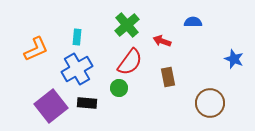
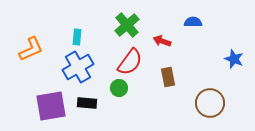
orange L-shape: moved 5 px left
blue cross: moved 1 px right, 2 px up
purple square: rotated 28 degrees clockwise
